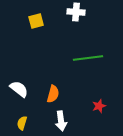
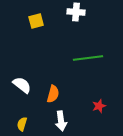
white semicircle: moved 3 px right, 4 px up
yellow semicircle: moved 1 px down
